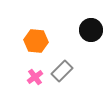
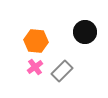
black circle: moved 6 px left, 2 px down
pink cross: moved 10 px up
